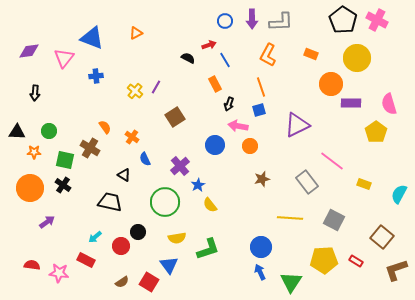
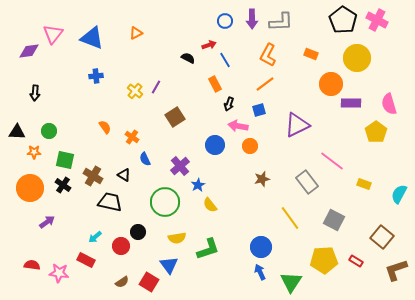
pink triangle at (64, 58): moved 11 px left, 24 px up
orange line at (261, 87): moved 4 px right, 3 px up; rotated 72 degrees clockwise
brown cross at (90, 148): moved 3 px right, 28 px down
yellow line at (290, 218): rotated 50 degrees clockwise
